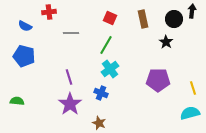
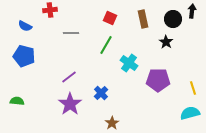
red cross: moved 1 px right, 2 px up
black circle: moved 1 px left
cyan cross: moved 19 px right, 6 px up; rotated 18 degrees counterclockwise
purple line: rotated 70 degrees clockwise
blue cross: rotated 24 degrees clockwise
brown star: moved 13 px right; rotated 16 degrees clockwise
